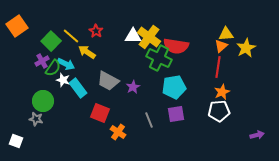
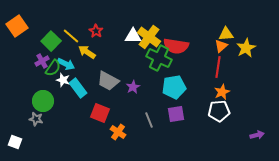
white square: moved 1 px left, 1 px down
